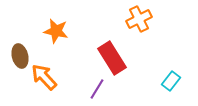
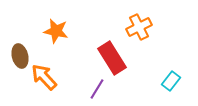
orange cross: moved 8 px down
